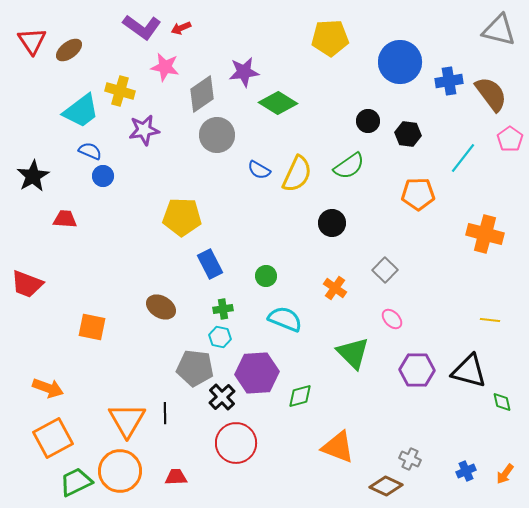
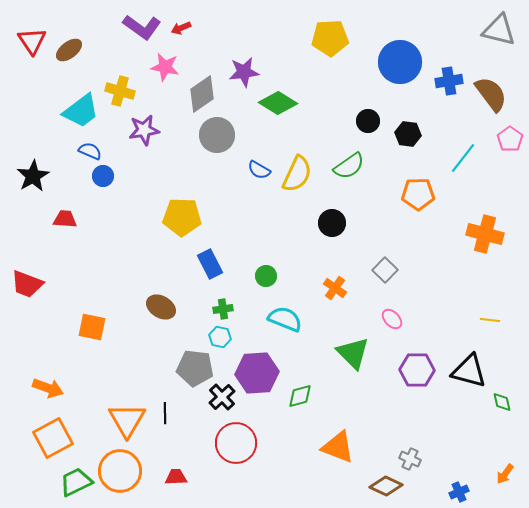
blue cross at (466, 471): moved 7 px left, 21 px down
